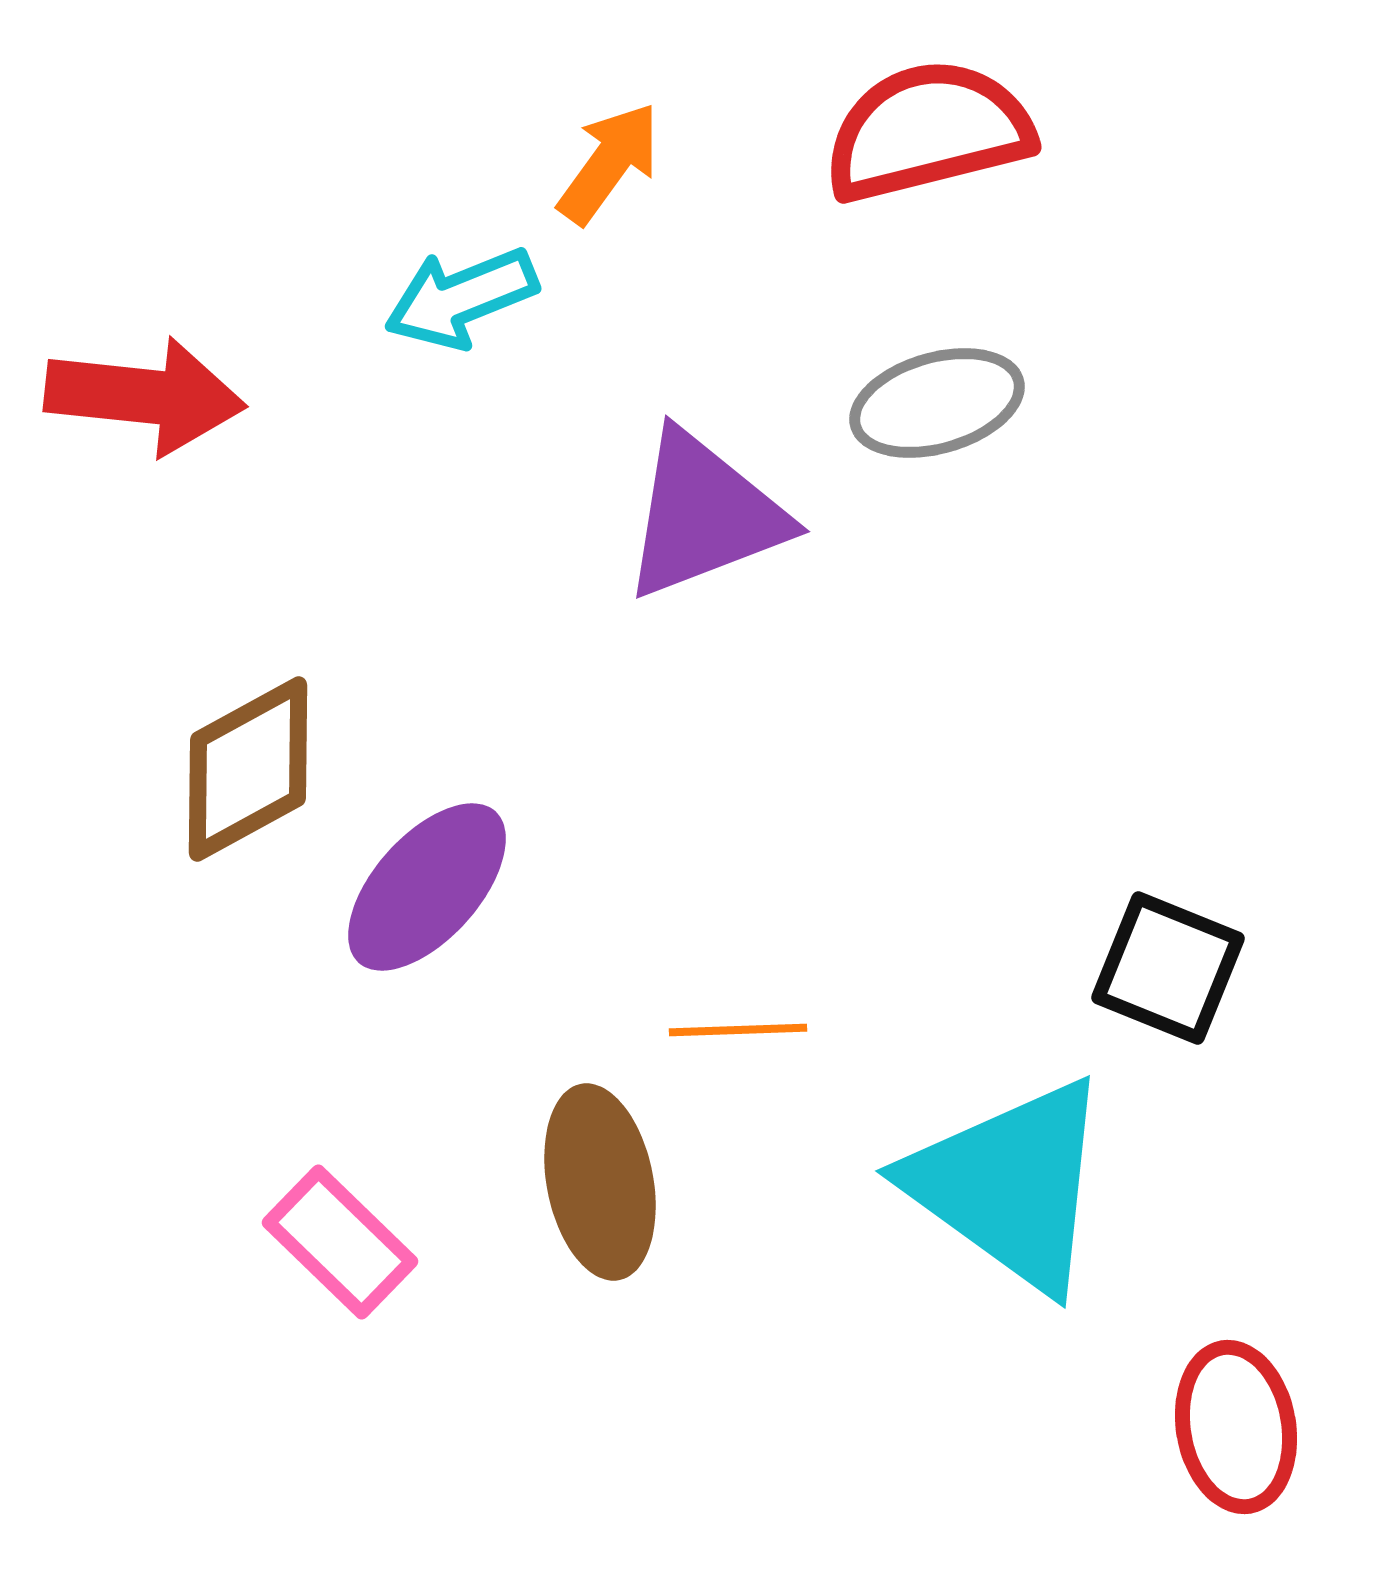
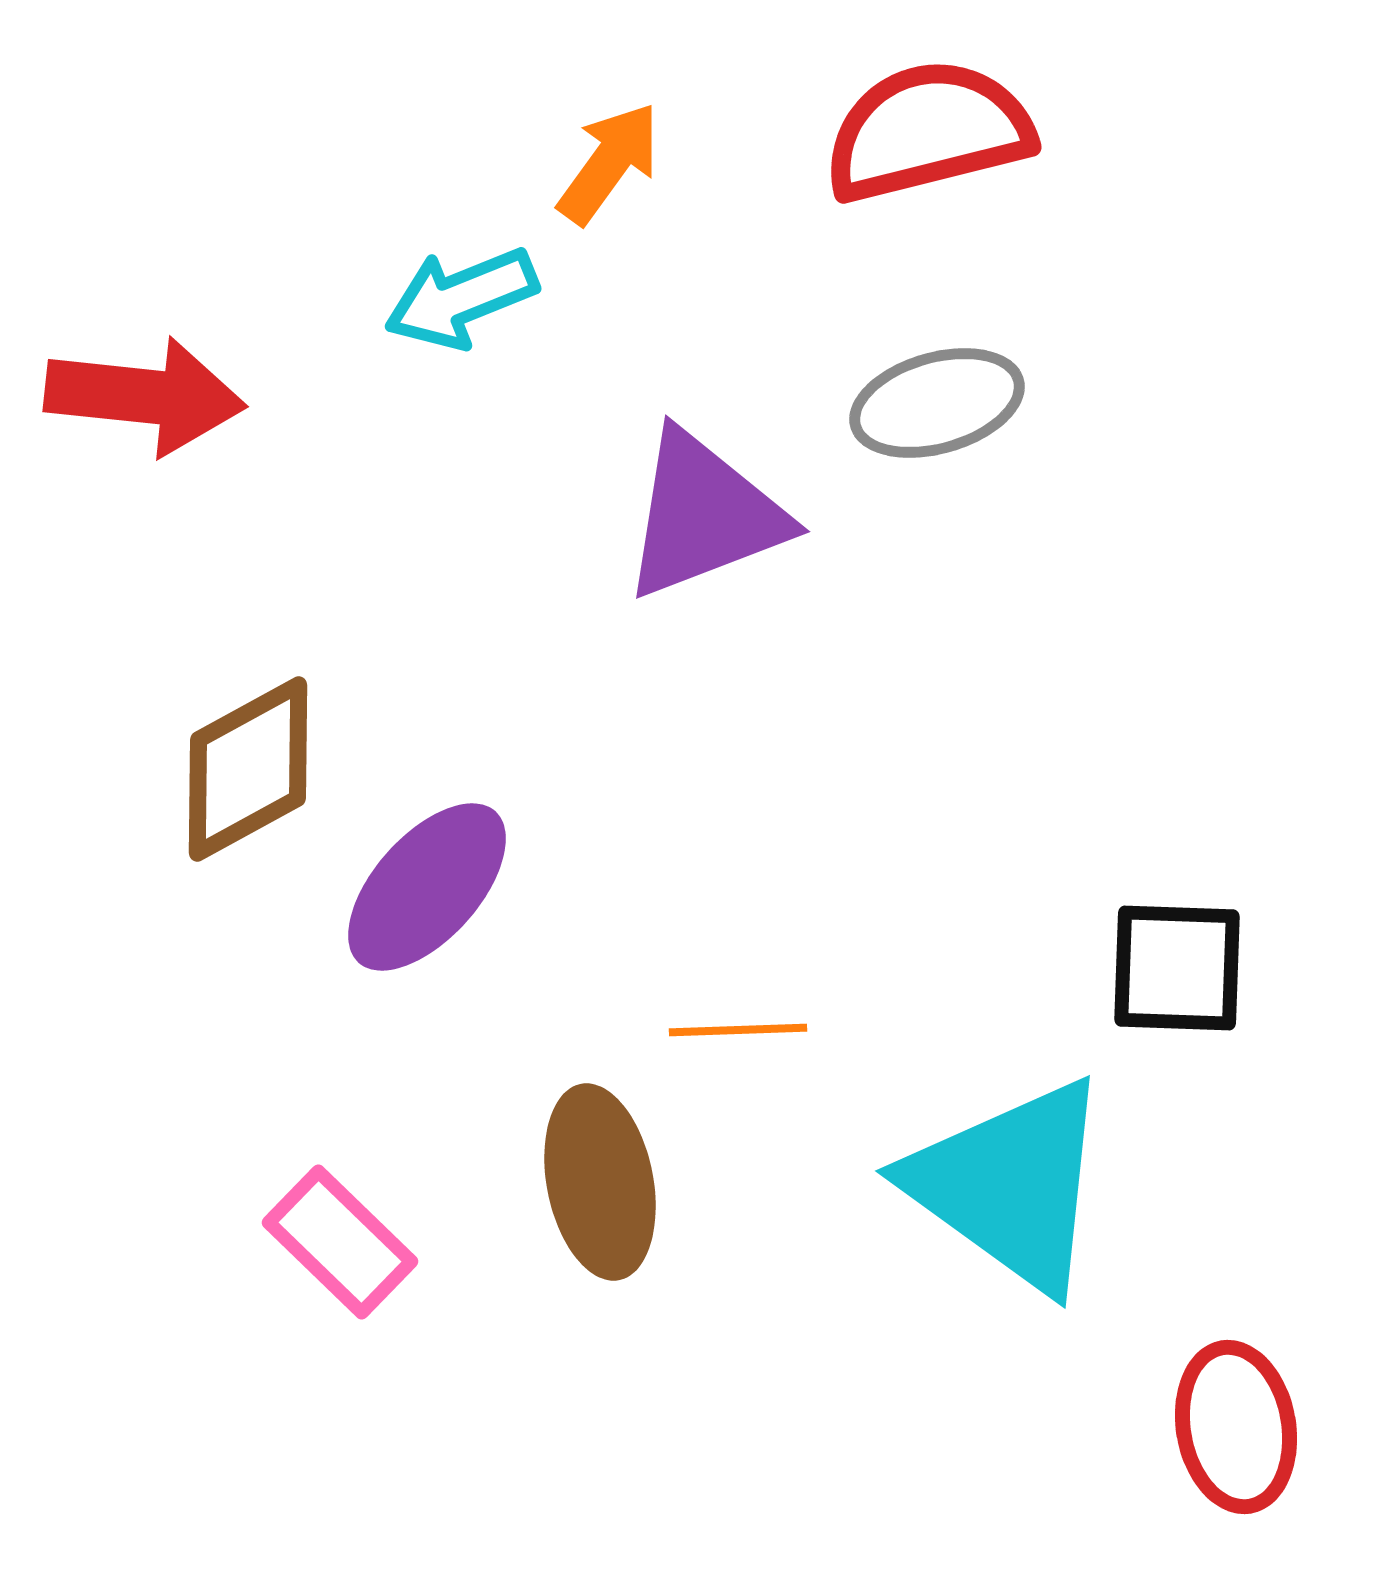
black square: moved 9 px right; rotated 20 degrees counterclockwise
